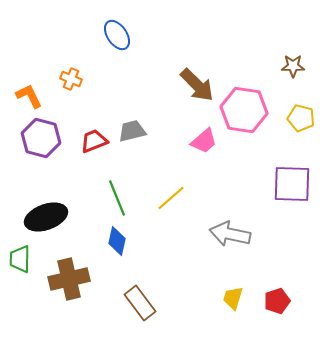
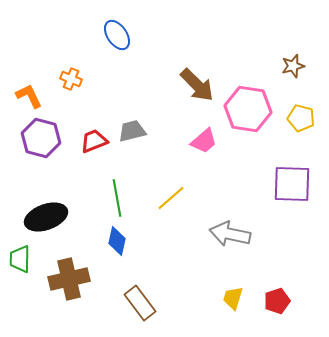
brown star: rotated 15 degrees counterclockwise
pink hexagon: moved 4 px right, 1 px up
green line: rotated 12 degrees clockwise
